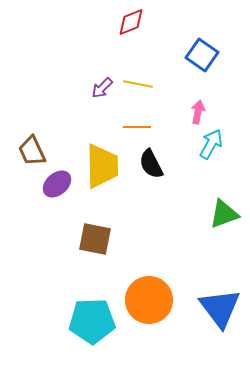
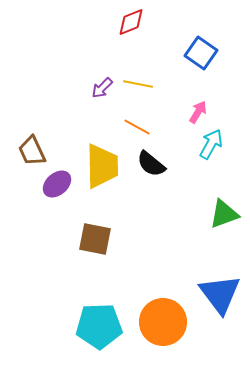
blue square: moved 1 px left, 2 px up
pink arrow: rotated 20 degrees clockwise
orange line: rotated 28 degrees clockwise
black semicircle: rotated 24 degrees counterclockwise
orange circle: moved 14 px right, 22 px down
blue triangle: moved 14 px up
cyan pentagon: moved 7 px right, 5 px down
